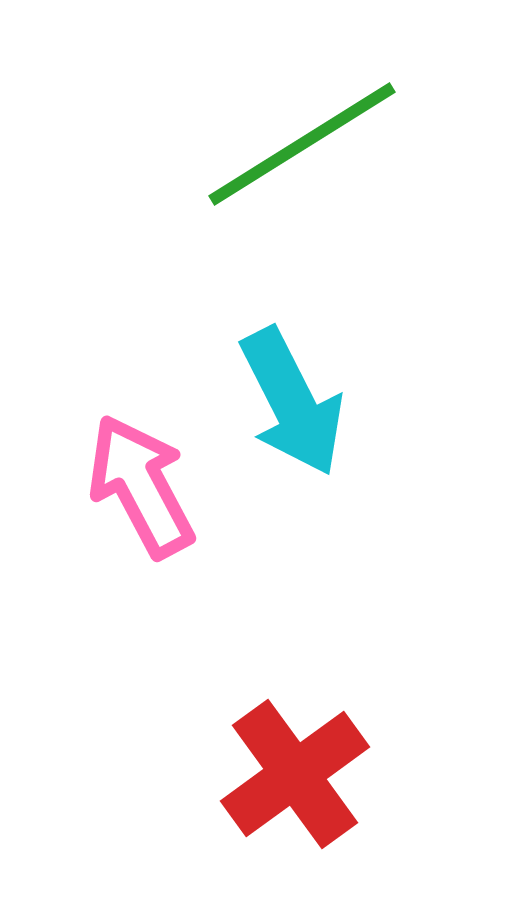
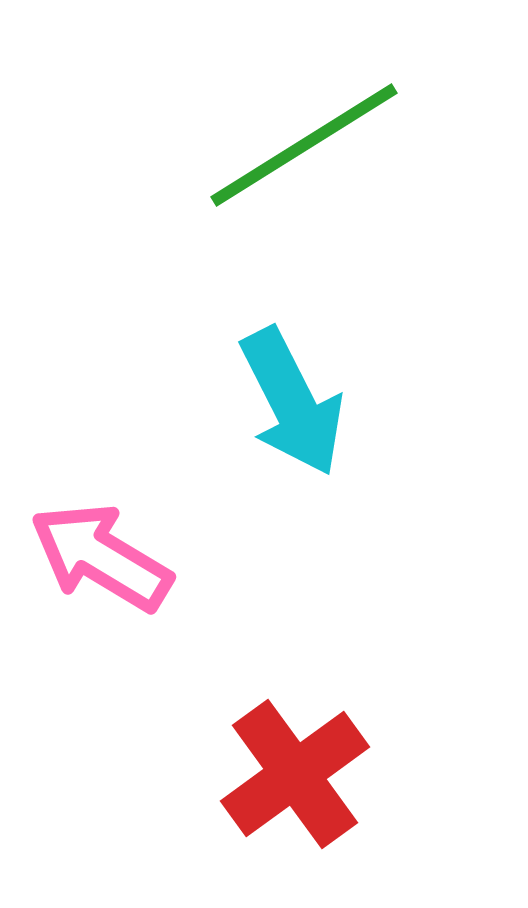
green line: moved 2 px right, 1 px down
pink arrow: moved 40 px left, 71 px down; rotated 31 degrees counterclockwise
